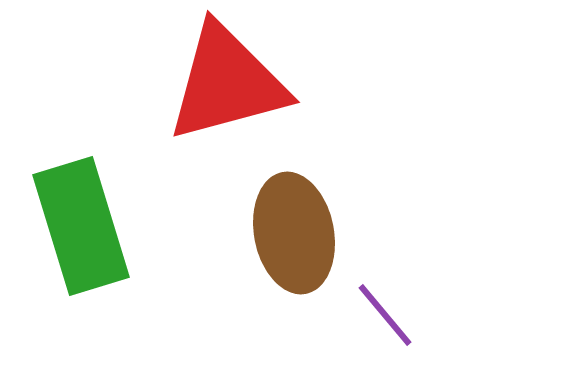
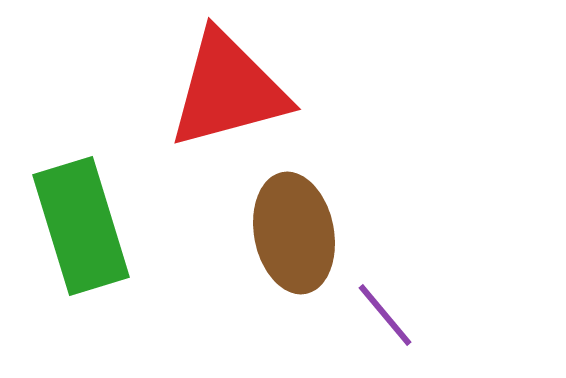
red triangle: moved 1 px right, 7 px down
